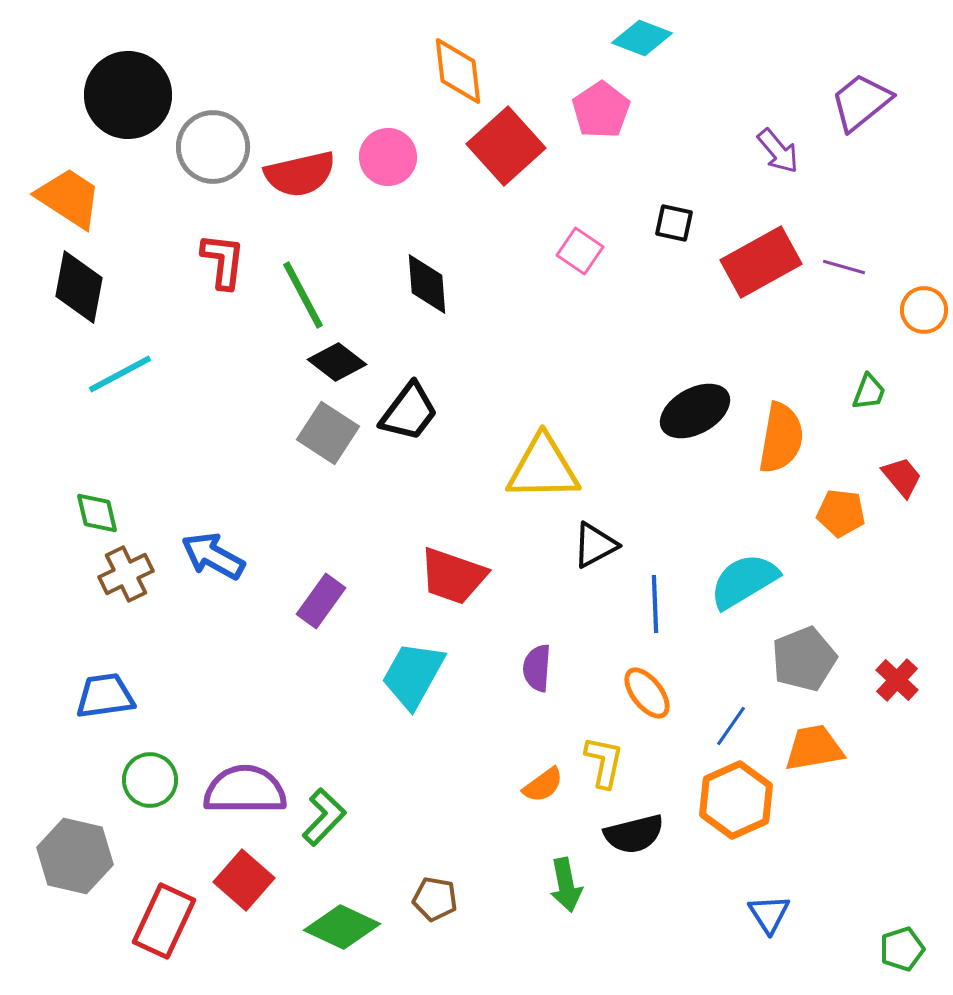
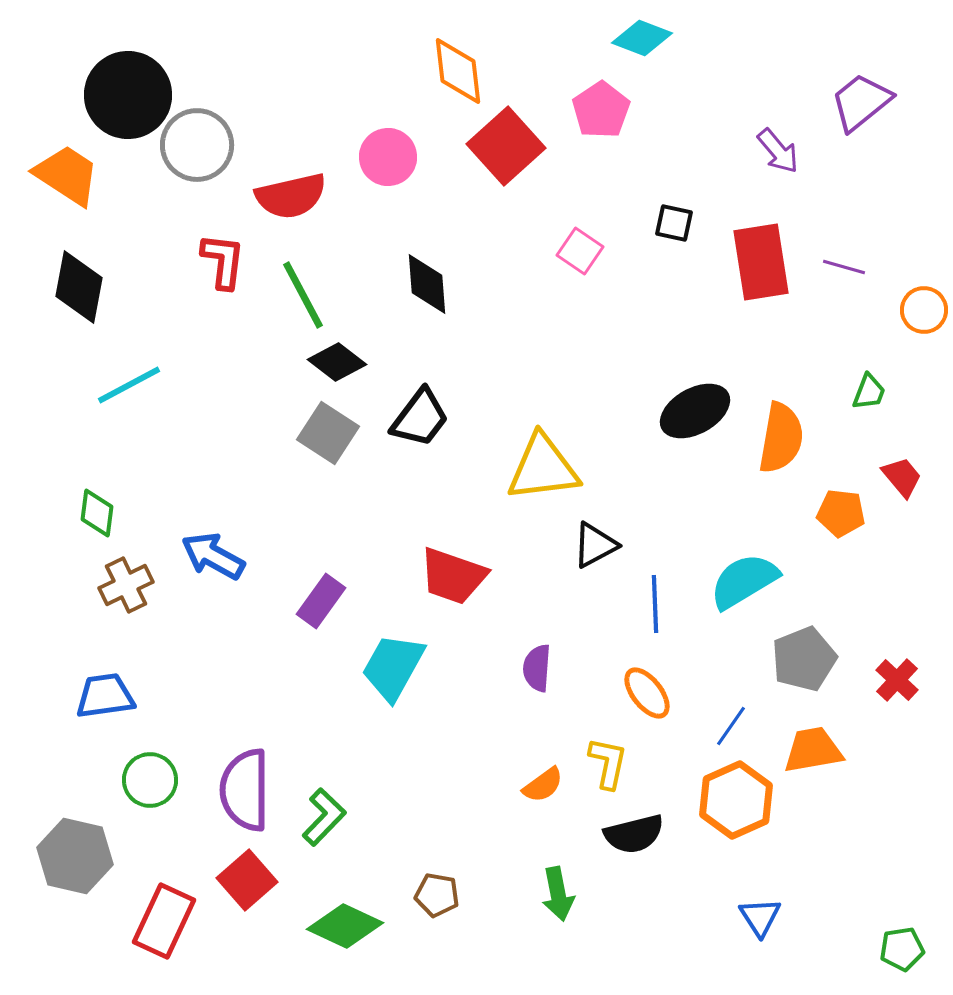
gray circle at (213, 147): moved 16 px left, 2 px up
red semicircle at (300, 174): moved 9 px left, 22 px down
orange trapezoid at (69, 198): moved 2 px left, 23 px up
red rectangle at (761, 262): rotated 70 degrees counterclockwise
cyan line at (120, 374): moved 9 px right, 11 px down
black trapezoid at (409, 412): moved 11 px right, 6 px down
yellow triangle at (543, 468): rotated 6 degrees counterclockwise
green diamond at (97, 513): rotated 21 degrees clockwise
brown cross at (126, 574): moved 11 px down
cyan trapezoid at (413, 675): moved 20 px left, 8 px up
orange trapezoid at (814, 748): moved 1 px left, 2 px down
yellow L-shape at (604, 762): moved 4 px right, 1 px down
purple semicircle at (245, 790): rotated 90 degrees counterclockwise
red square at (244, 880): moved 3 px right; rotated 8 degrees clockwise
green arrow at (566, 885): moved 8 px left, 9 px down
brown pentagon at (435, 899): moved 2 px right, 4 px up
blue triangle at (769, 914): moved 9 px left, 3 px down
green diamond at (342, 927): moved 3 px right, 1 px up
green pentagon at (902, 949): rotated 9 degrees clockwise
